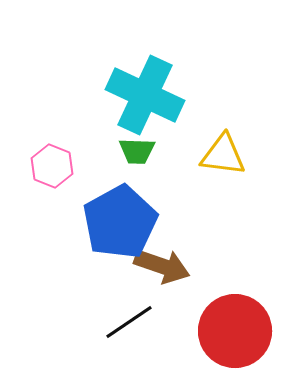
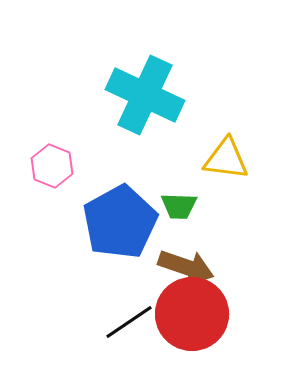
green trapezoid: moved 42 px right, 55 px down
yellow triangle: moved 3 px right, 4 px down
brown arrow: moved 24 px right, 1 px down
red circle: moved 43 px left, 17 px up
